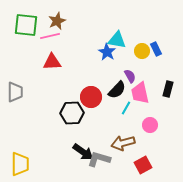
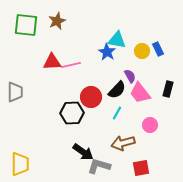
pink line: moved 21 px right, 29 px down
blue rectangle: moved 2 px right
pink trapezoid: rotated 25 degrees counterclockwise
cyan line: moved 9 px left, 5 px down
gray L-shape: moved 7 px down
red square: moved 2 px left, 3 px down; rotated 18 degrees clockwise
